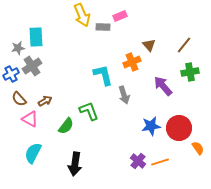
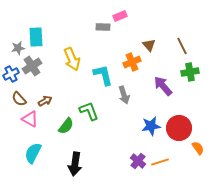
yellow arrow: moved 10 px left, 44 px down
brown line: moved 2 px left, 1 px down; rotated 66 degrees counterclockwise
